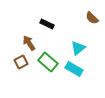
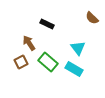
cyan triangle: rotated 28 degrees counterclockwise
